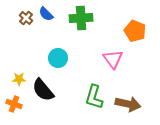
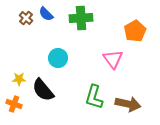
orange pentagon: rotated 20 degrees clockwise
